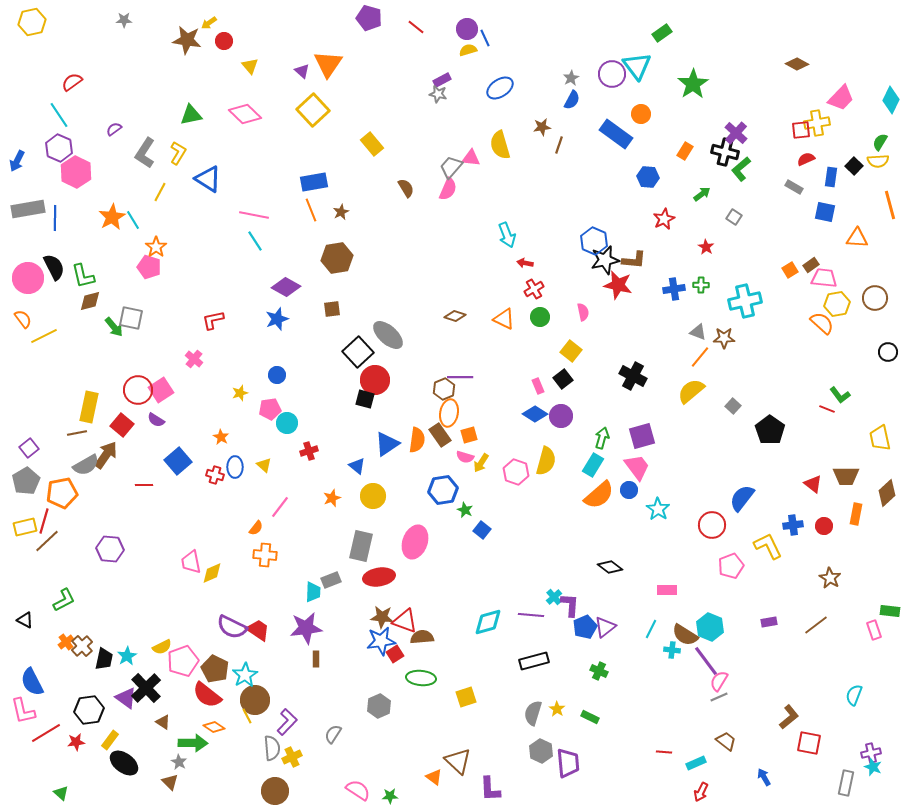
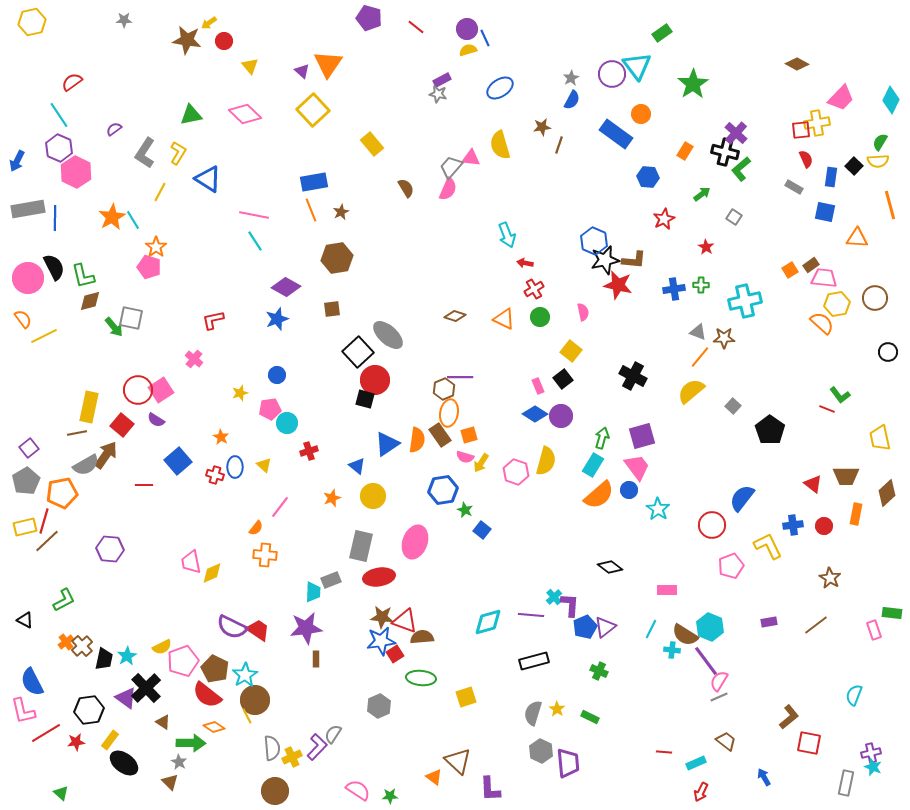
red semicircle at (806, 159): rotated 90 degrees clockwise
green rectangle at (890, 611): moved 2 px right, 2 px down
purple L-shape at (287, 722): moved 30 px right, 25 px down
green arrow at (193, 743): moved 2 px left
